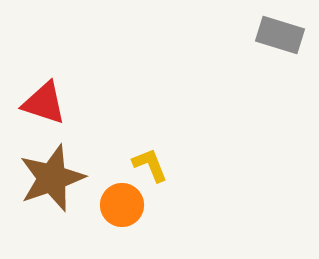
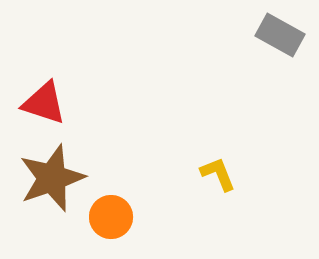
gray rectangle: rotated 12 degrees clockwise
yellow L-shape: moved 68 px right, 9 px down
orange circle: moved 11 px left, 12 px down
